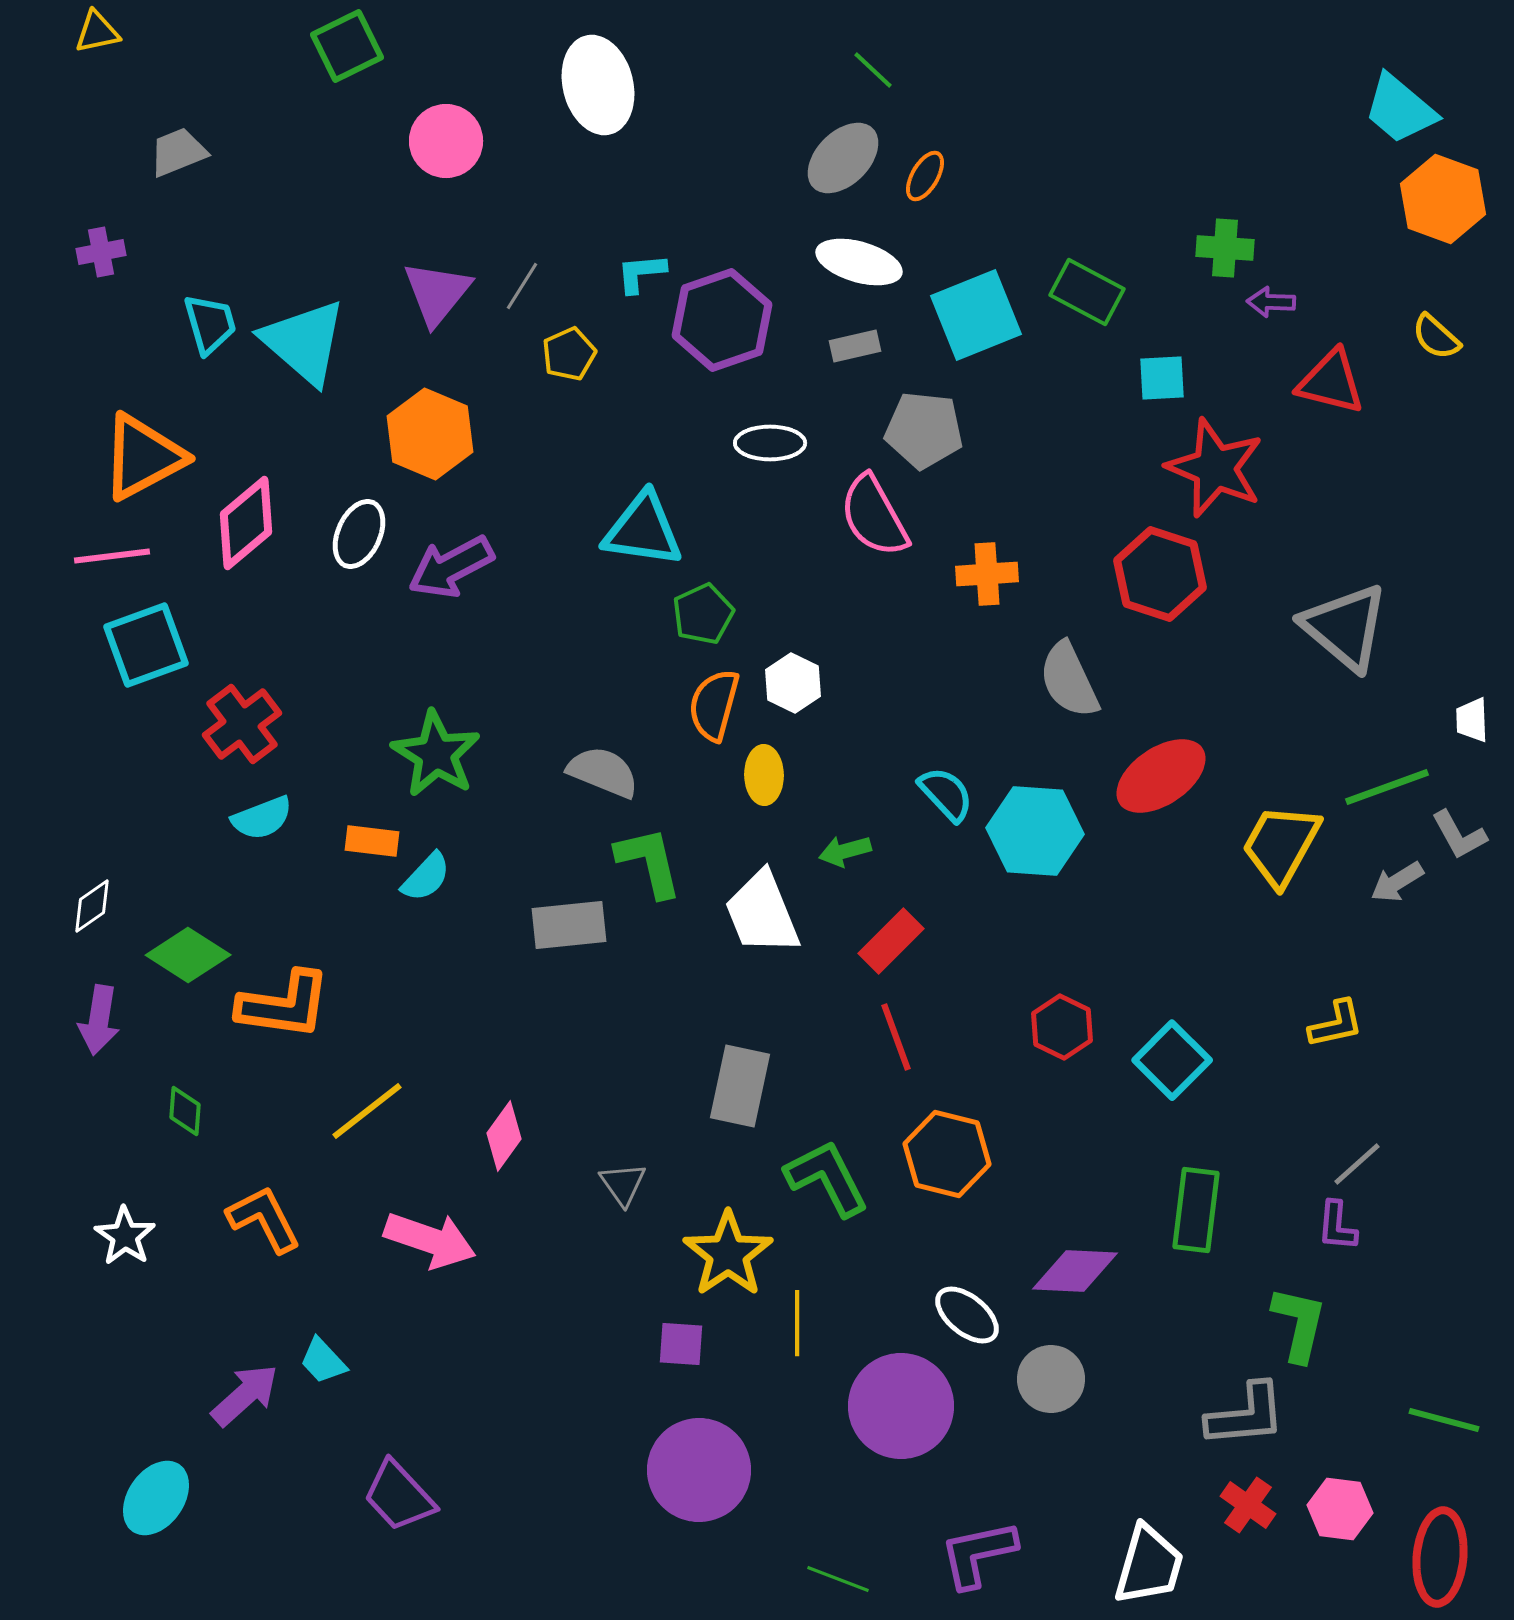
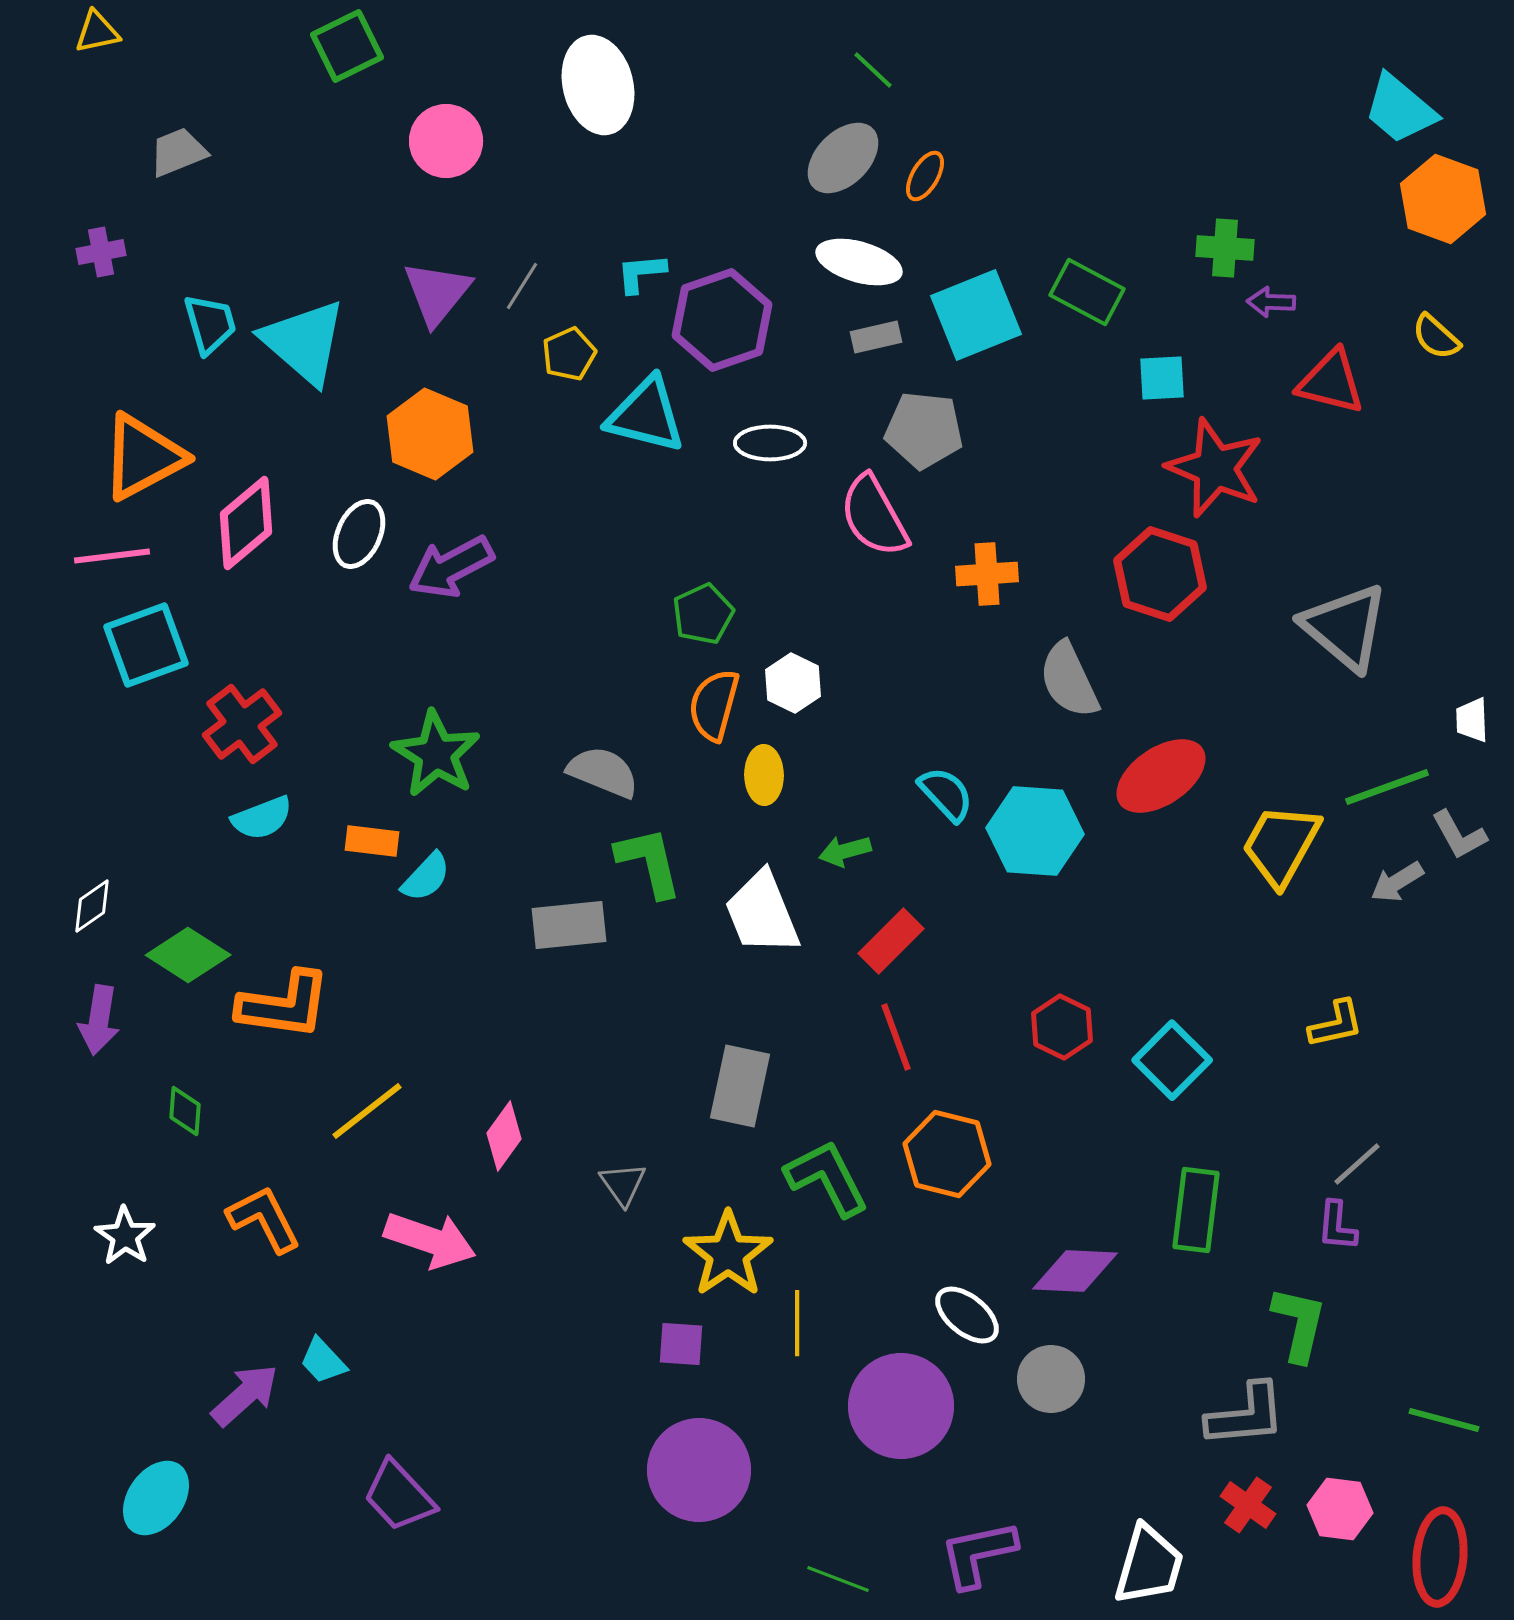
gray rectangle at (855, 346): moved 21 px right, 9 px up
cyan triangle at (643, 530): moved 3 px right, 115 px up; rotated 6 degrees clockwise
